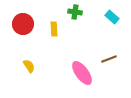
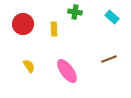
pink ellipse: moved 15 px left, 2 px up
